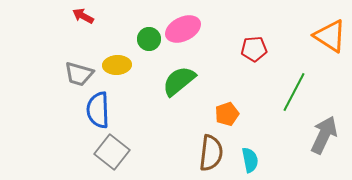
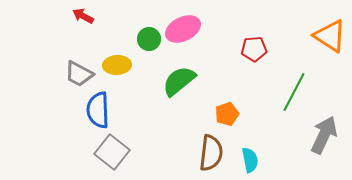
gray trapezoid: rotated 12 degrees clockwise
